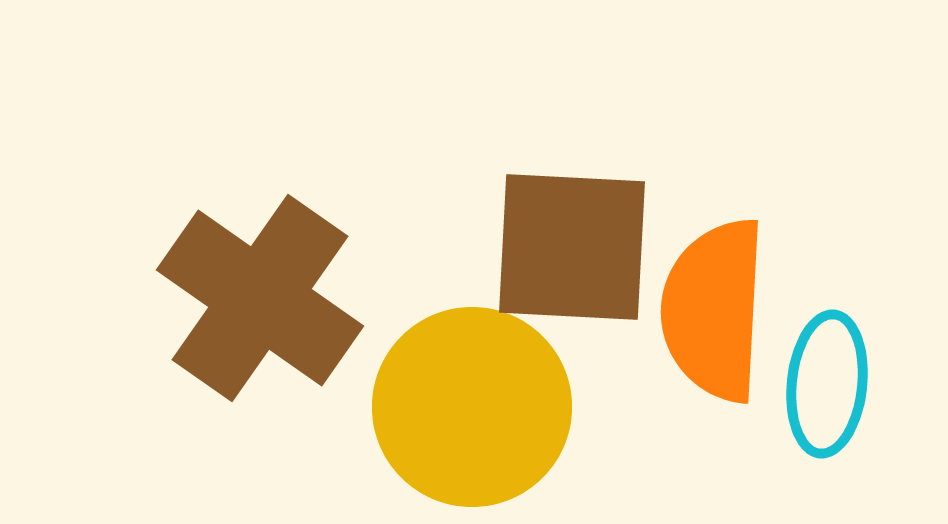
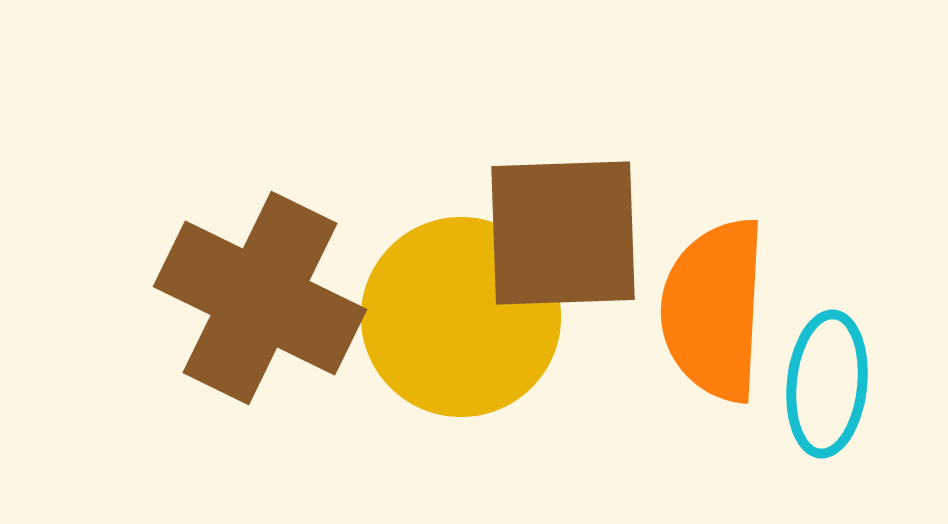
brown square: moved 9 px left, 14 px up; rotated 5 degrees counterclockwise
brown cross: rotated 9 degrees counterclockwise
yellow circle: moved 11 px left, 90 px up
